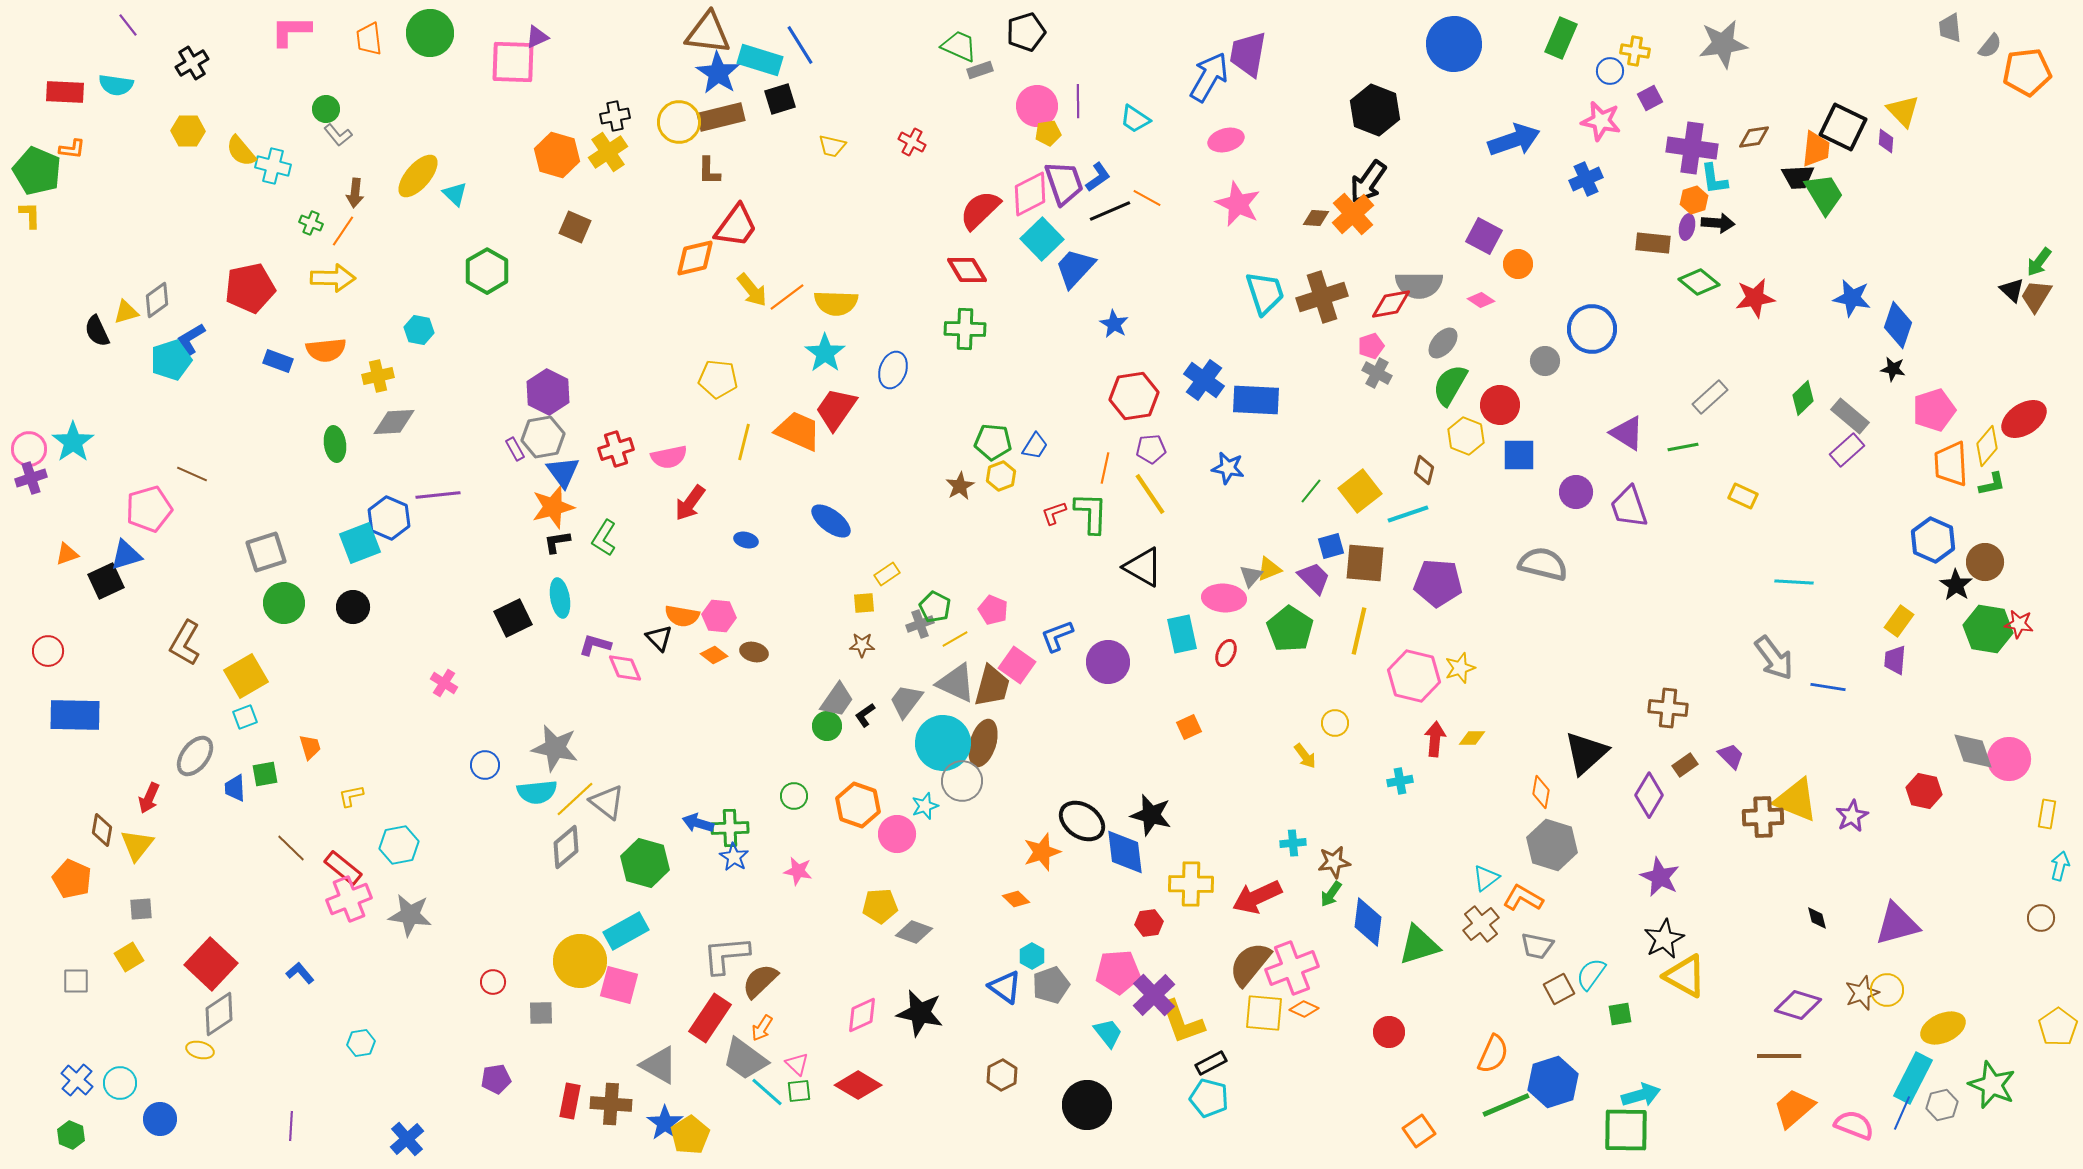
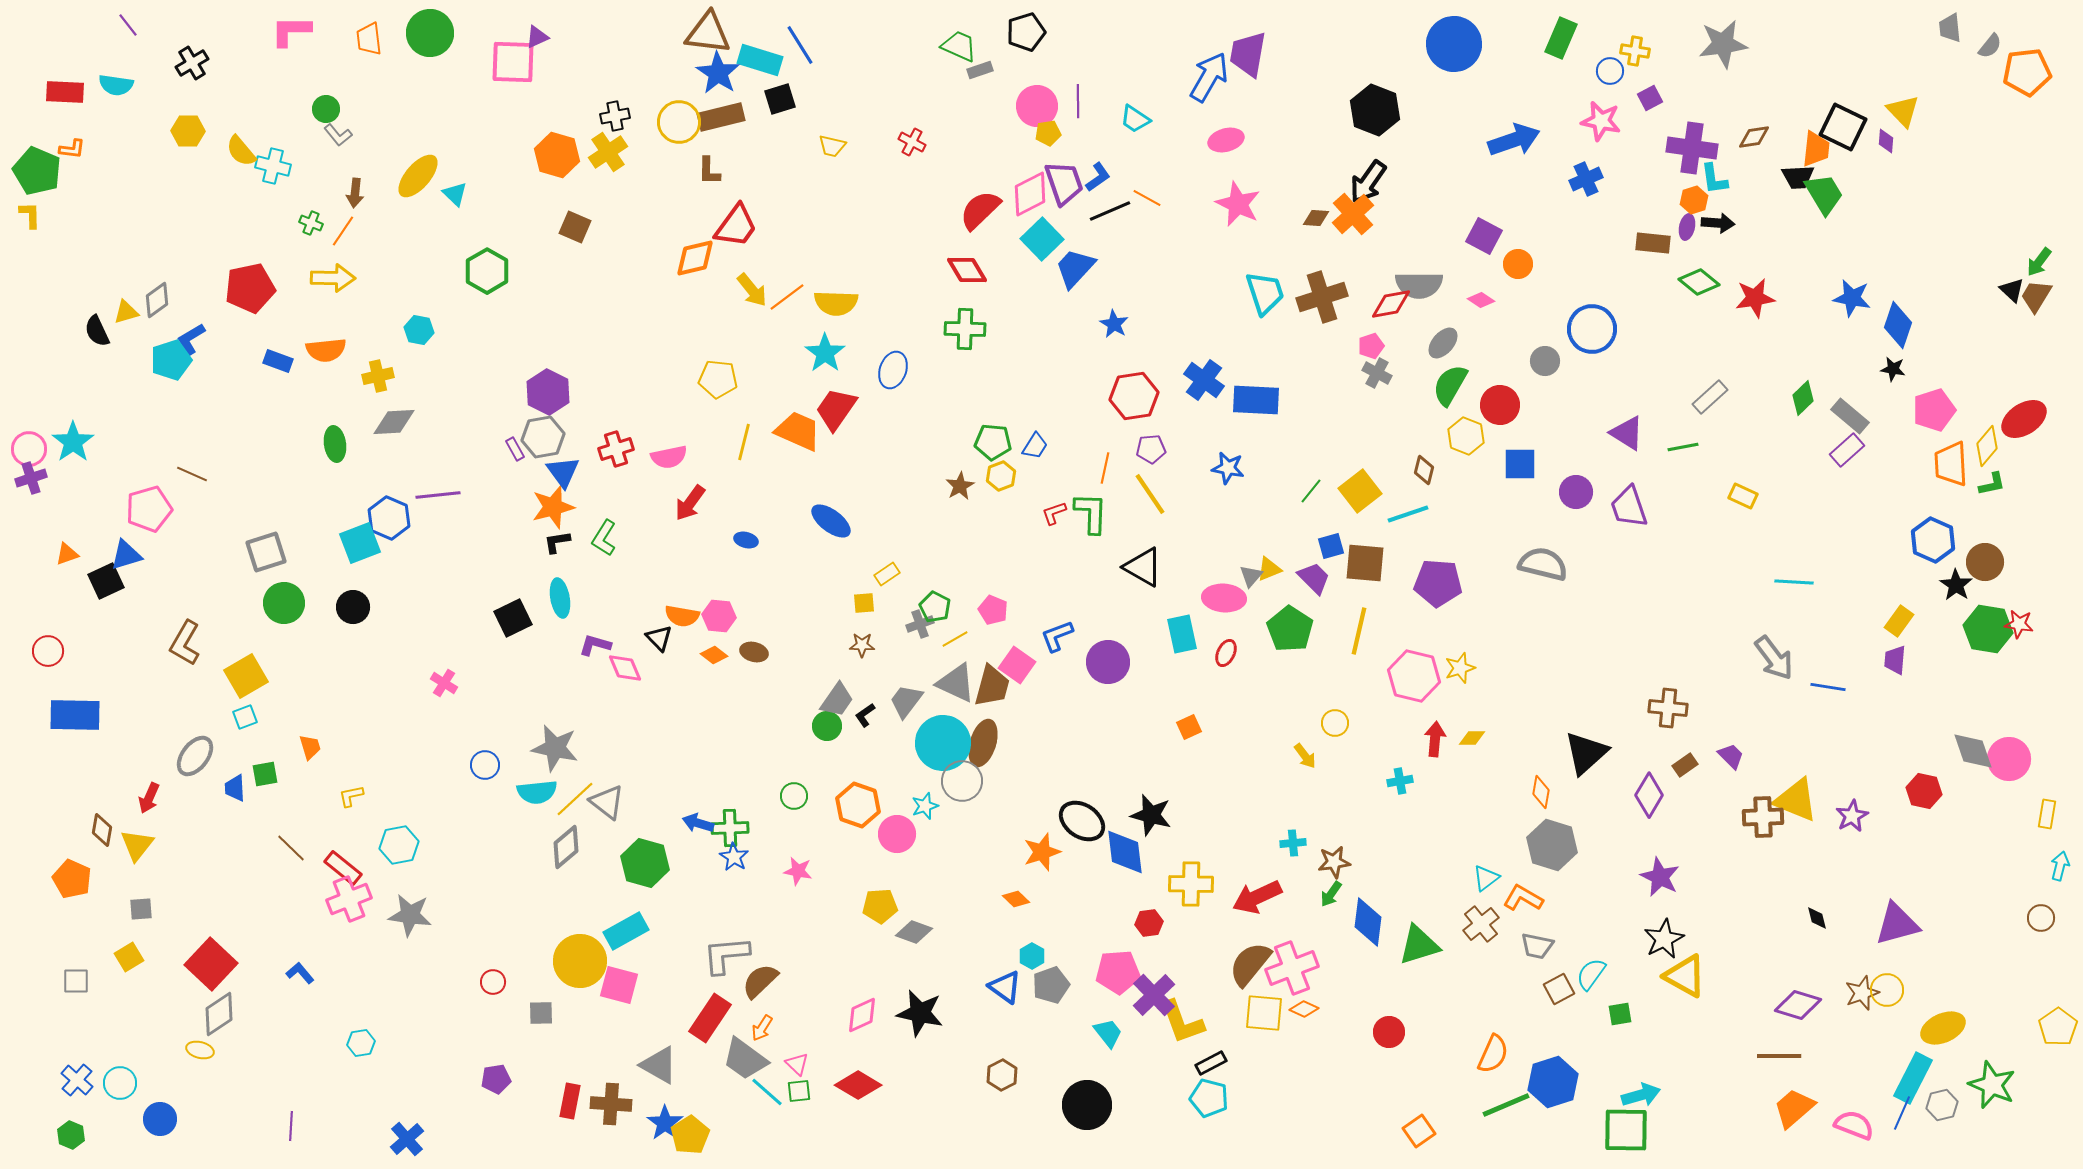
blue square at (1519, 455): moved 1 px right, 9 px down
